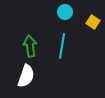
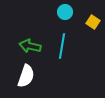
green arrow: rotated 70 degrees counterclockwise
